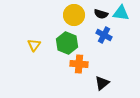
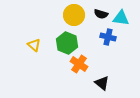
cyan triangle: moved 5 px down
blue cross: moved 4 px right, 2 px down; rotated 14 degrees counterclockwise
yellow triangle: rotated 24 degrees counterclockwise
orange cross: rotated 30 degrees clockwise
black triangle: rotated 42 degrees counterclockwise
